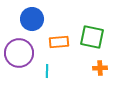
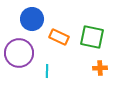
orange rectangle: moved 5 px up; rotated 30 degrees clockwise
